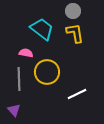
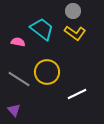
yellow L-shape: rotated 135 degrees clockwise
pink semicircle: moved 8 px left, 11 px up
gray line: rotated 55 degrees counterclockwise
